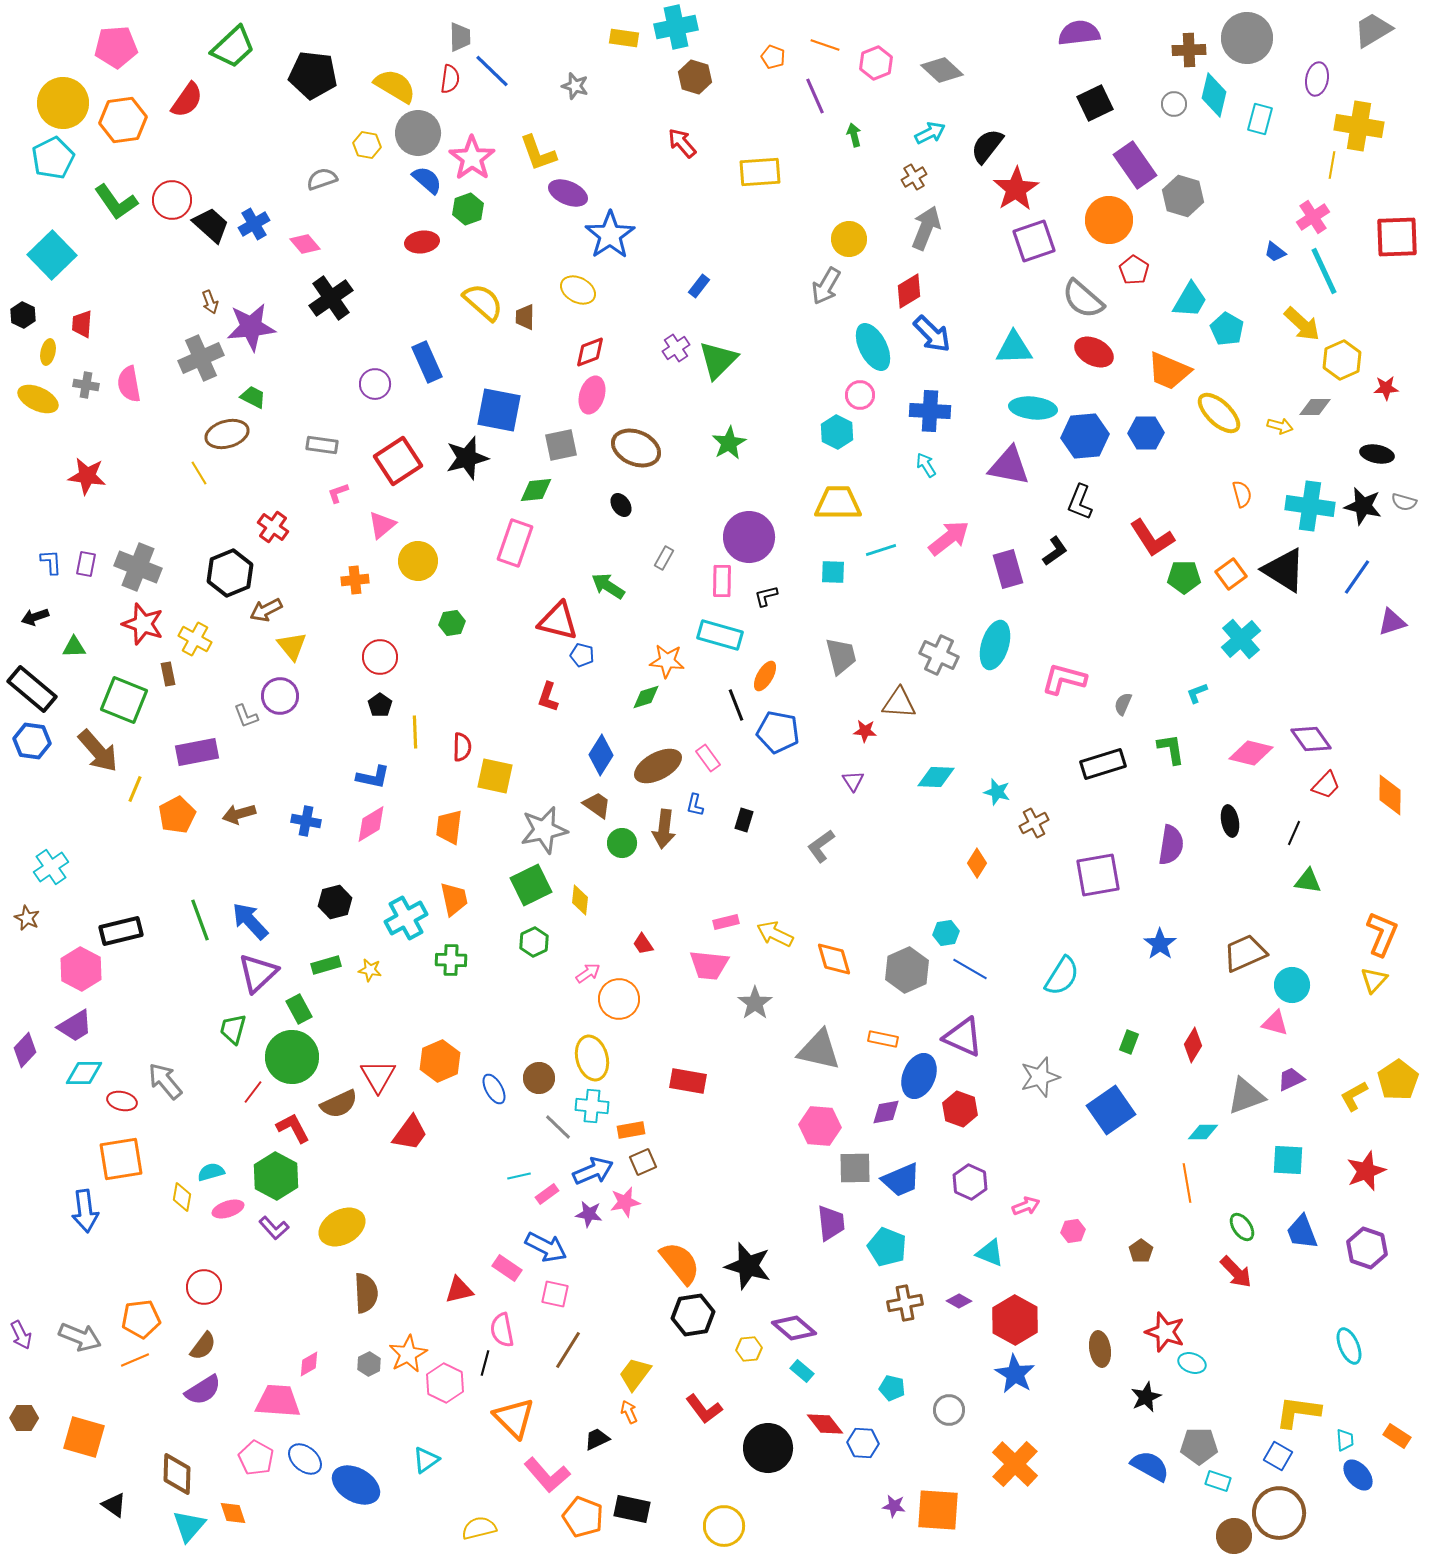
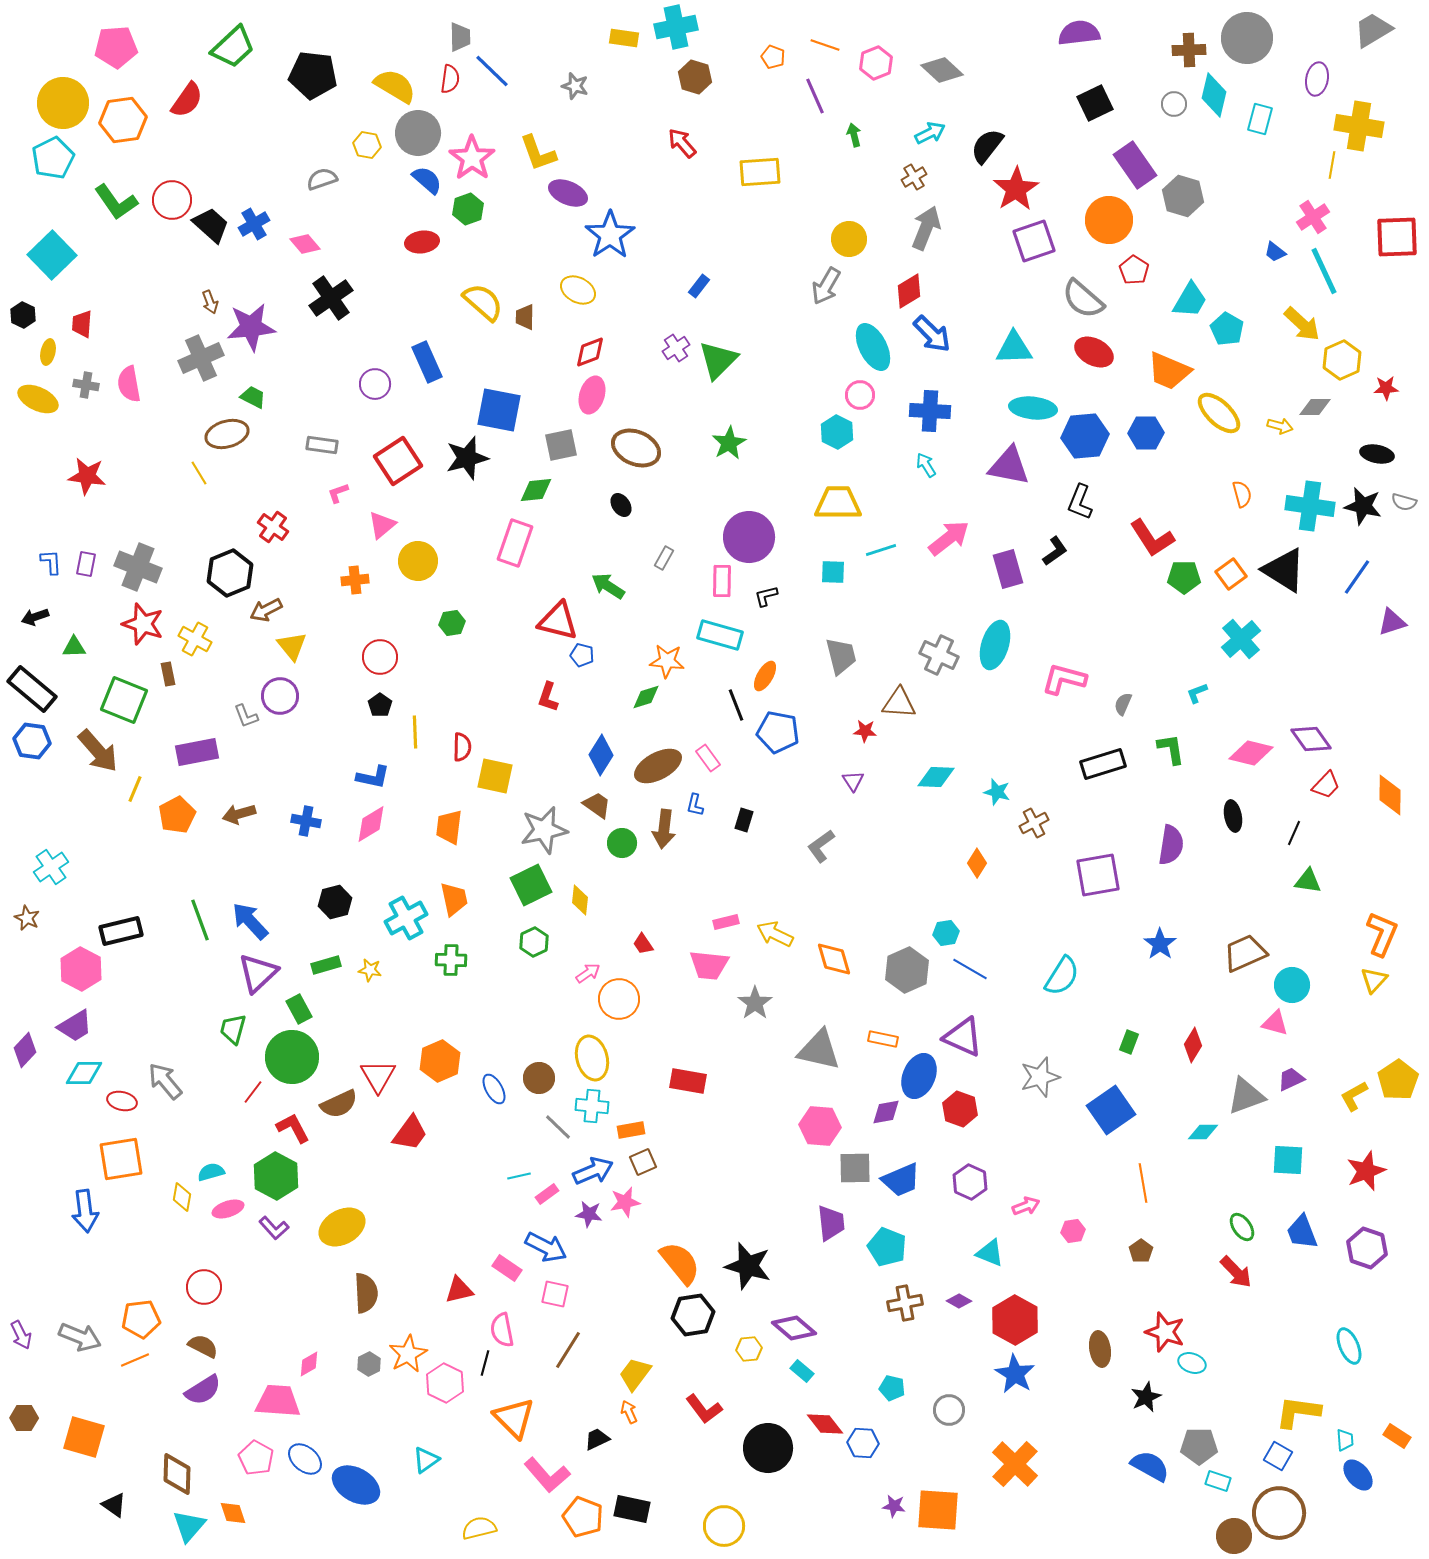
black ellipse at (1230, 821): moved 3 px right, 5 px up
orange line at (1187, 1183): moved 44 px left
brown semicircle at (203, 1346): rotated 100 degrees counterclockwise
